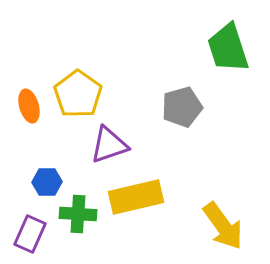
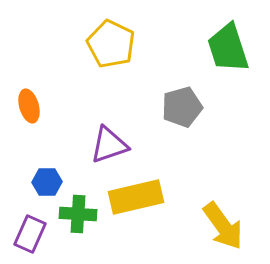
yellow pentagon: moved 33 px right, 50 px up; rotated 9 degrees counterclockwise
